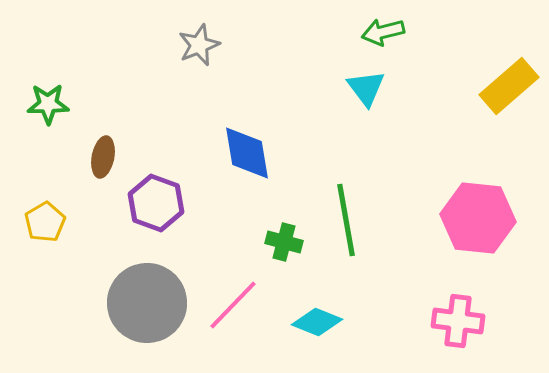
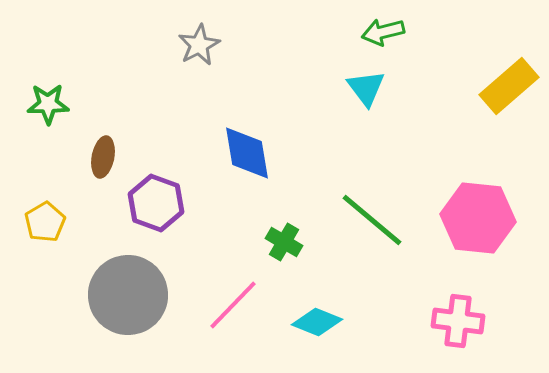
gray star: rotated 6 degrees counterclockwise
green line: moved 26 px right; rotated 40 degrees counterclockwise
green cross: rotated 15 degrees clockwise
gray circle: moved 19 px left, 8 px up
